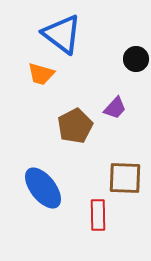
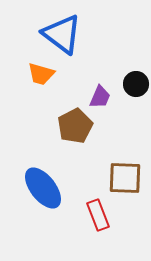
black circle: moved 25 px down
purple trapezoid: moved 15 px left, 11 px up; rotated 20 degrees counterclockwise
red rectangle: rotated 20 degrees counterclockwise
